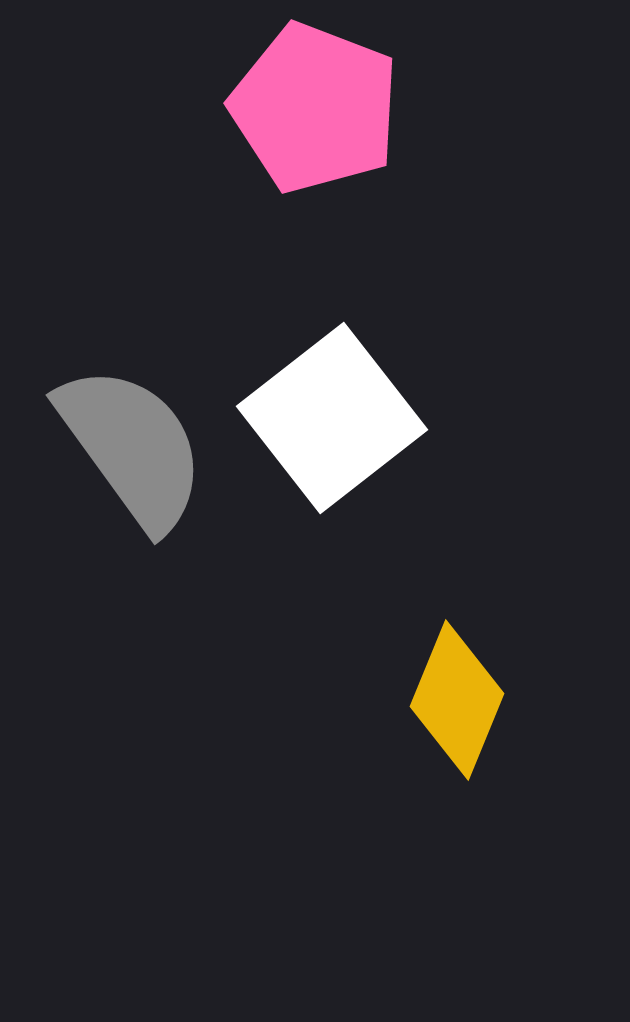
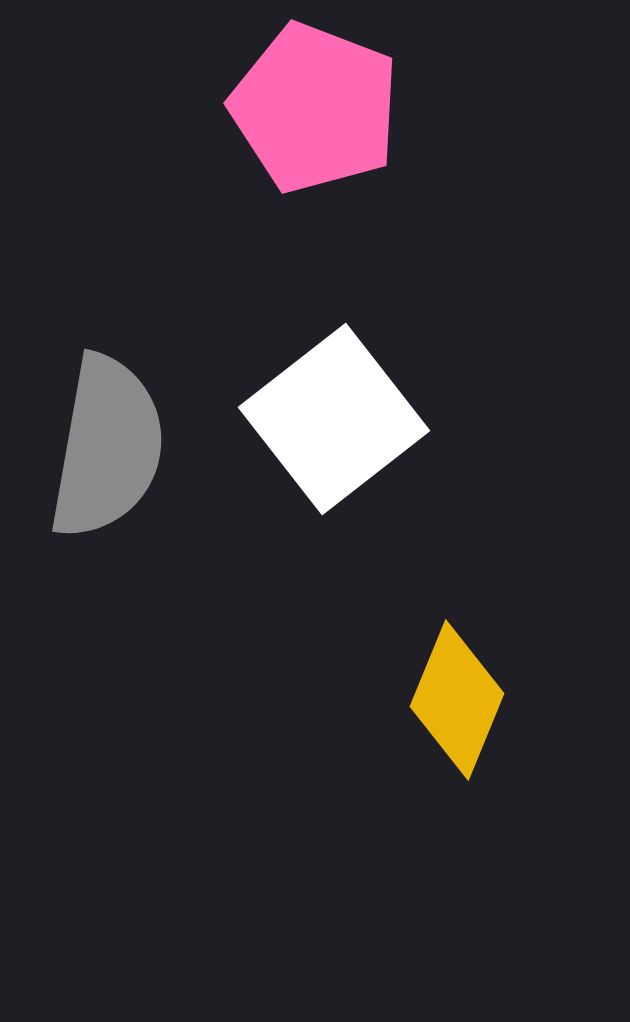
white square: moved 2 px right, 1 px down
gray semicircle: moved 25 px left; rotated 46 degrees clockwise
